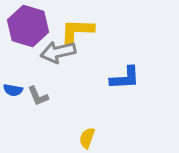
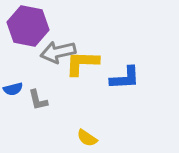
purple hexagon: rotated 6 degrees counterclockwise
yellow L-shape: moved 5 px right, 32 px down
blue semicircle: moved 1 px up; rotated 24 degrees counterclockwise
gray L-shape: moved 4 px down; rotated 10 degrees clockwise
yellow semicircle: rotated 75 degrees counterclockwise
